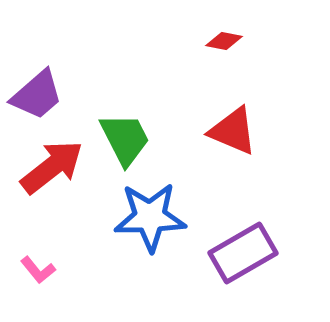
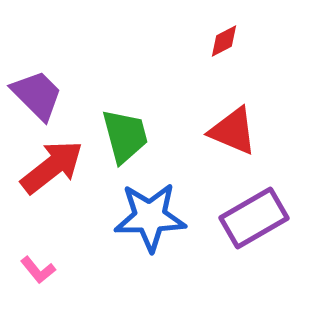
red diamond: rotated 39 degrees counterclockwise
purple trapezoid: rotated 94 degrees counterclockwise
green trapezoid: moved 3 px up; rotated 12 degrees clockwise
purple rectangle: moved 11 px right, 35 px up
